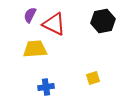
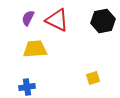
purple semicircle: moved 2 px left, 3 px down
red triangle: moved 3 px right, 4 px up
blue cross: moved 19 px left
